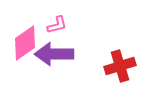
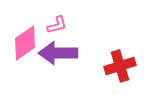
purple arrow: moved 4 px right, 1 px up
